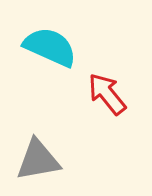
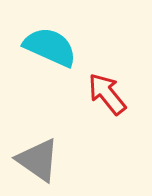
gray triangle: rotated 45 degrees clockwise
